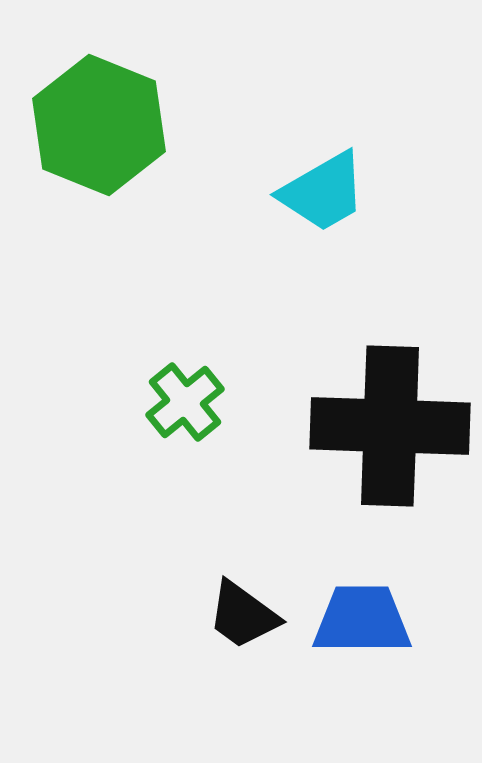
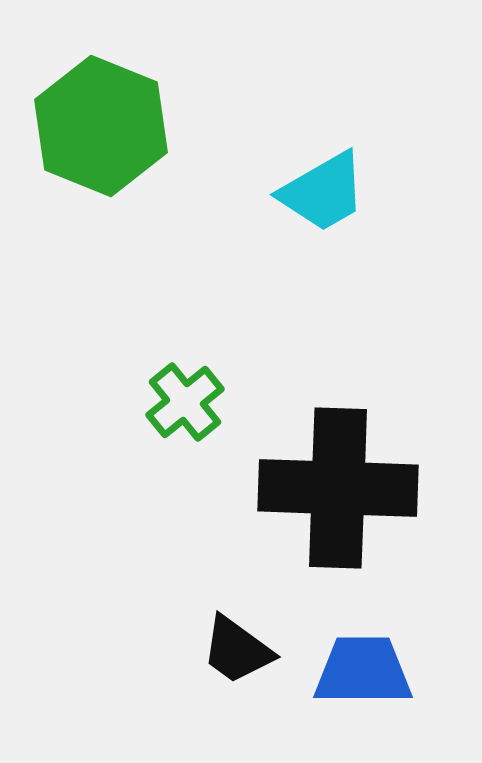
green hexagon: moved 2 px right, 1 px down
black cross: moved 52 px left, 62 px down
black trapezoid: moved 6 px left, 35 px down
blue trapezoid: moved 1 px right, 51 px down
